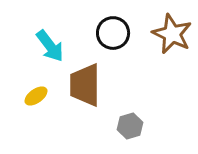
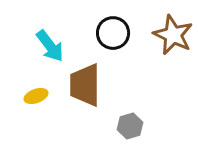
brown star: moved 1 px right, 1 px down
yellow ellipse: rotated 15 degrees clockwise
